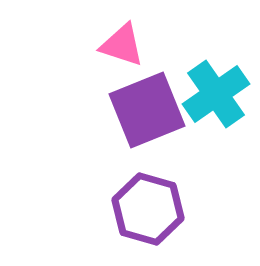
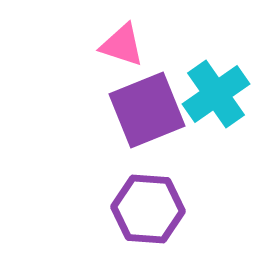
purple hexagon: rotated 12 degrees counterclockwise
